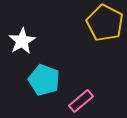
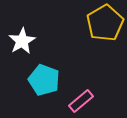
yellow pentagon: rotated 15 degrees clockwise
